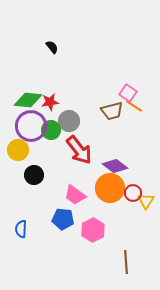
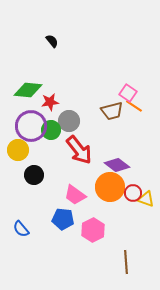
black semicircle: moved 6 px up
green diamond: moved 10 px up
purple diamond: moved 2 px right, 1 px up
orange circle: moved 1 px up
yellow triangle: moved 2 px up; rotated 42 degrees counterclockwise
blue semicircle: rotated 42 degrees counterclockwise
